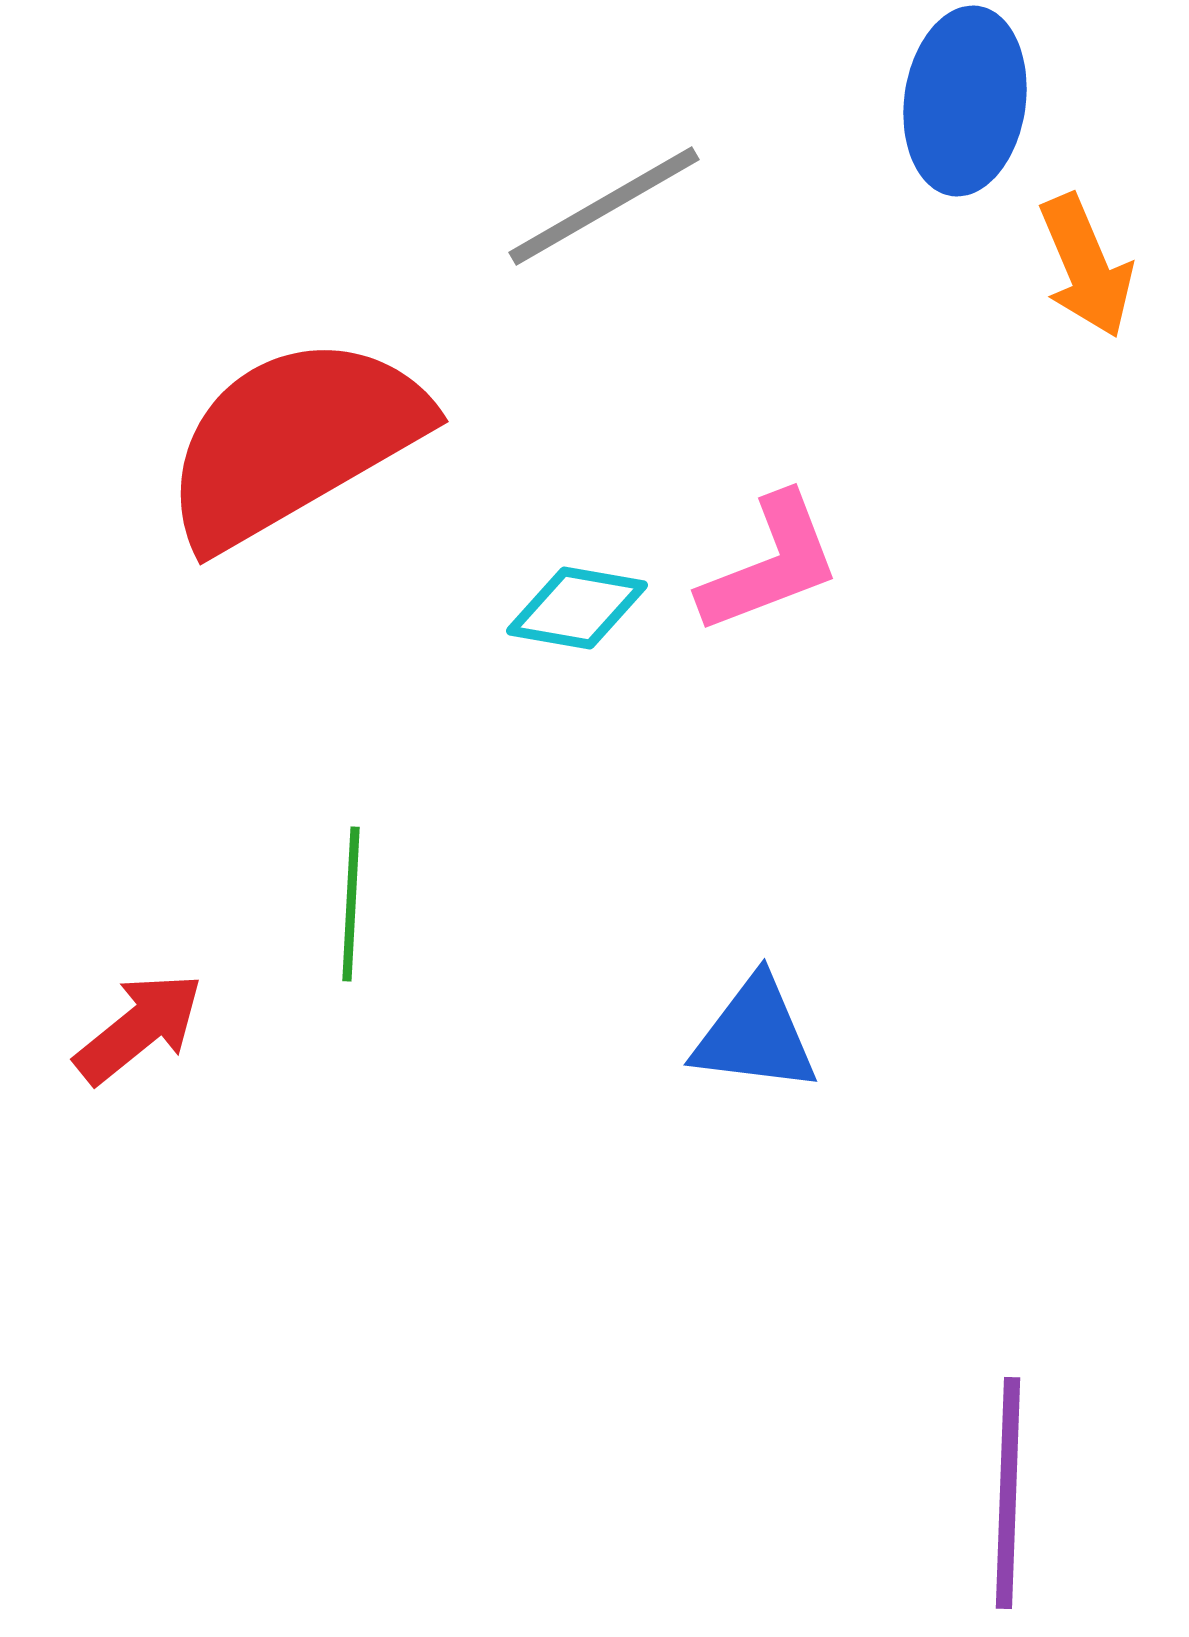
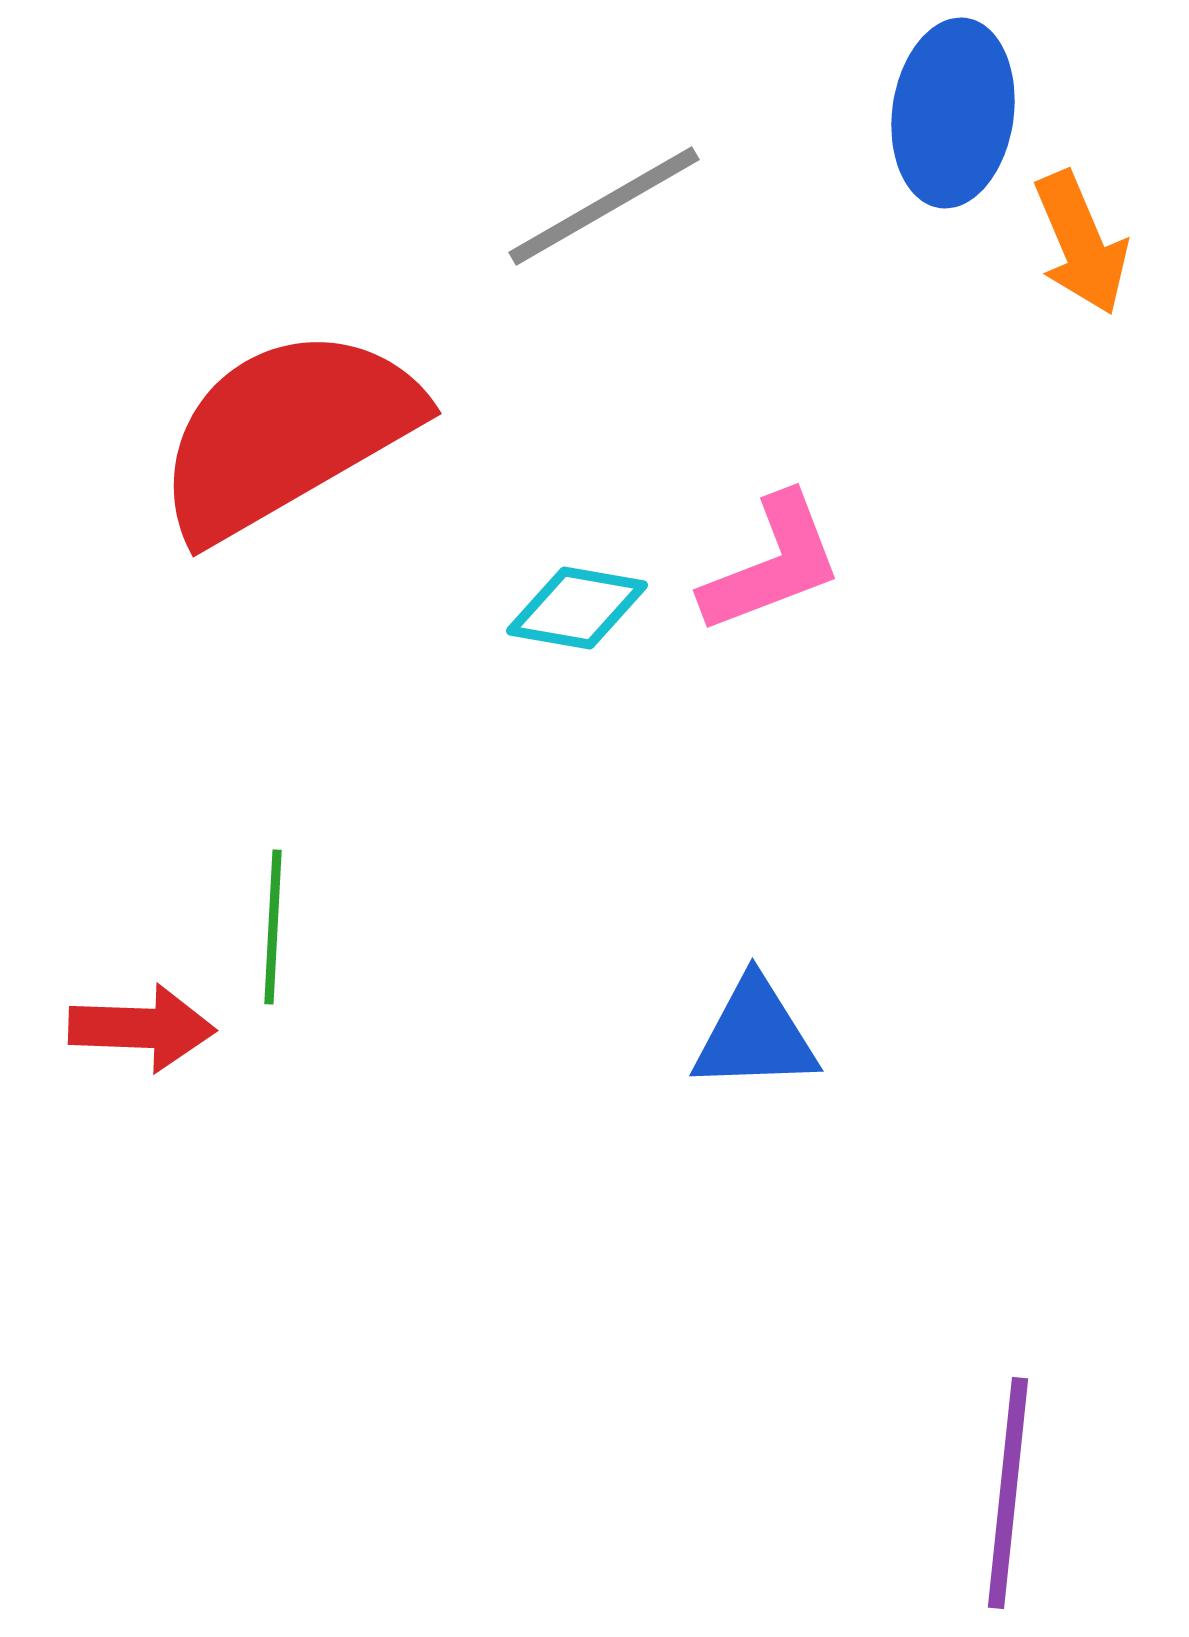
blue ellipse: moved 12 px left, 12 px down
orange arrow: moved 5 px left, 23 px up
red semicircle: moved 7 px left, 8 px up
pink L-shape: moved 2 px right
green line: moved 78 px left, 23 px down
red arrow: moved 3 px right; rotated 41 degrees clockwise
blue triangle: rotated 9 degrees counterclockwise
purple line: rotated 4 degrees clockwise
